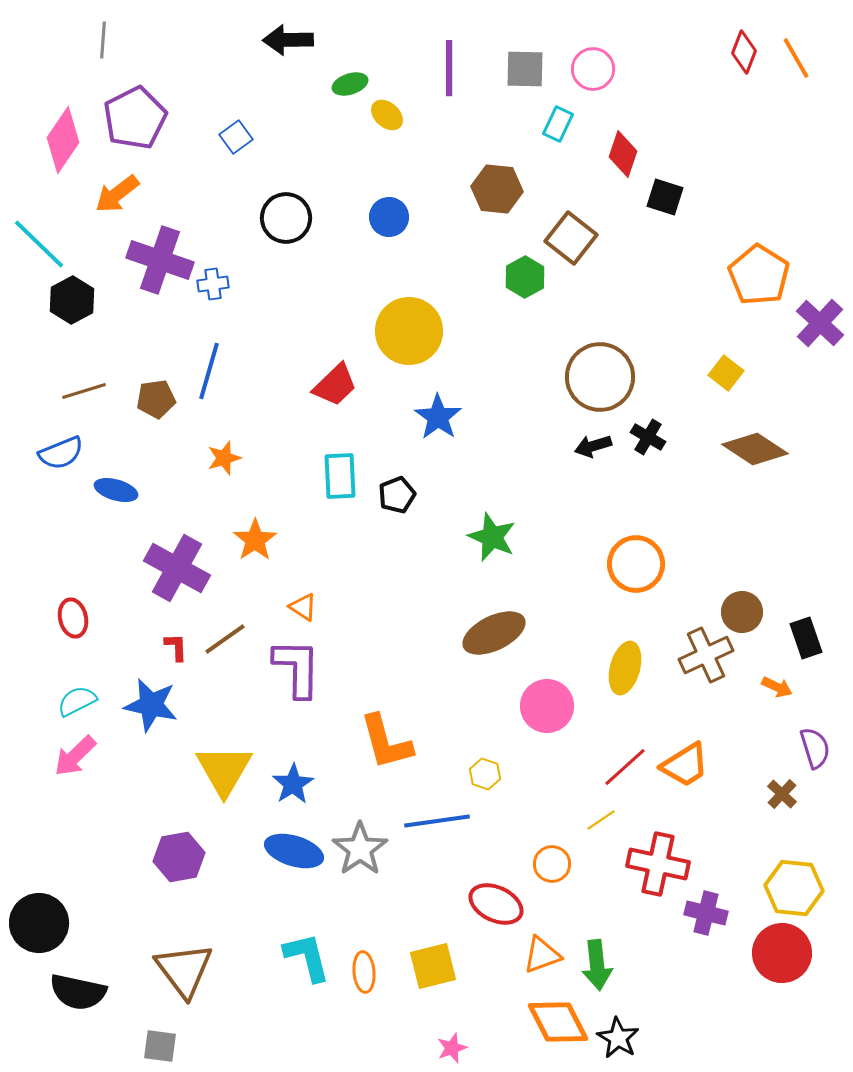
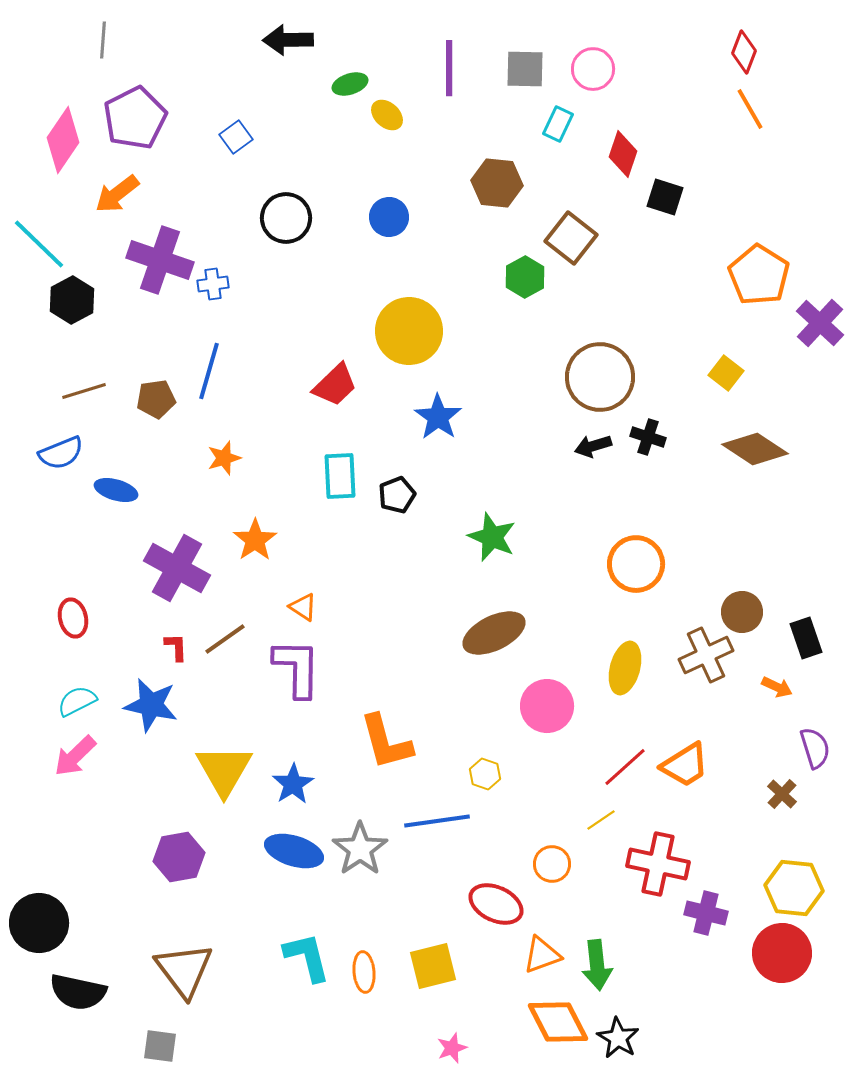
orange line at (796, 58): moved 46 px left, 51 px down
brown hexagon at (497, 189): moved 6 px up
black cross at (648, 437): rotated 12 degrees counterclockwise
